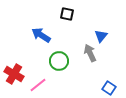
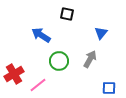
blue triangle: moved 3 px up
gray arrow: moved 6 px down; rotated 54 degrees clockwise
red cross: rotated 30 degrees clockwise
blue square: rotated 32 degrees counterclockwise
